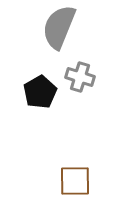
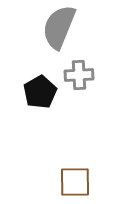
gray cross: moved 1 px left, 2 px up; rotated 20 degrees counterclockwise
brown square: moved 1 px down
